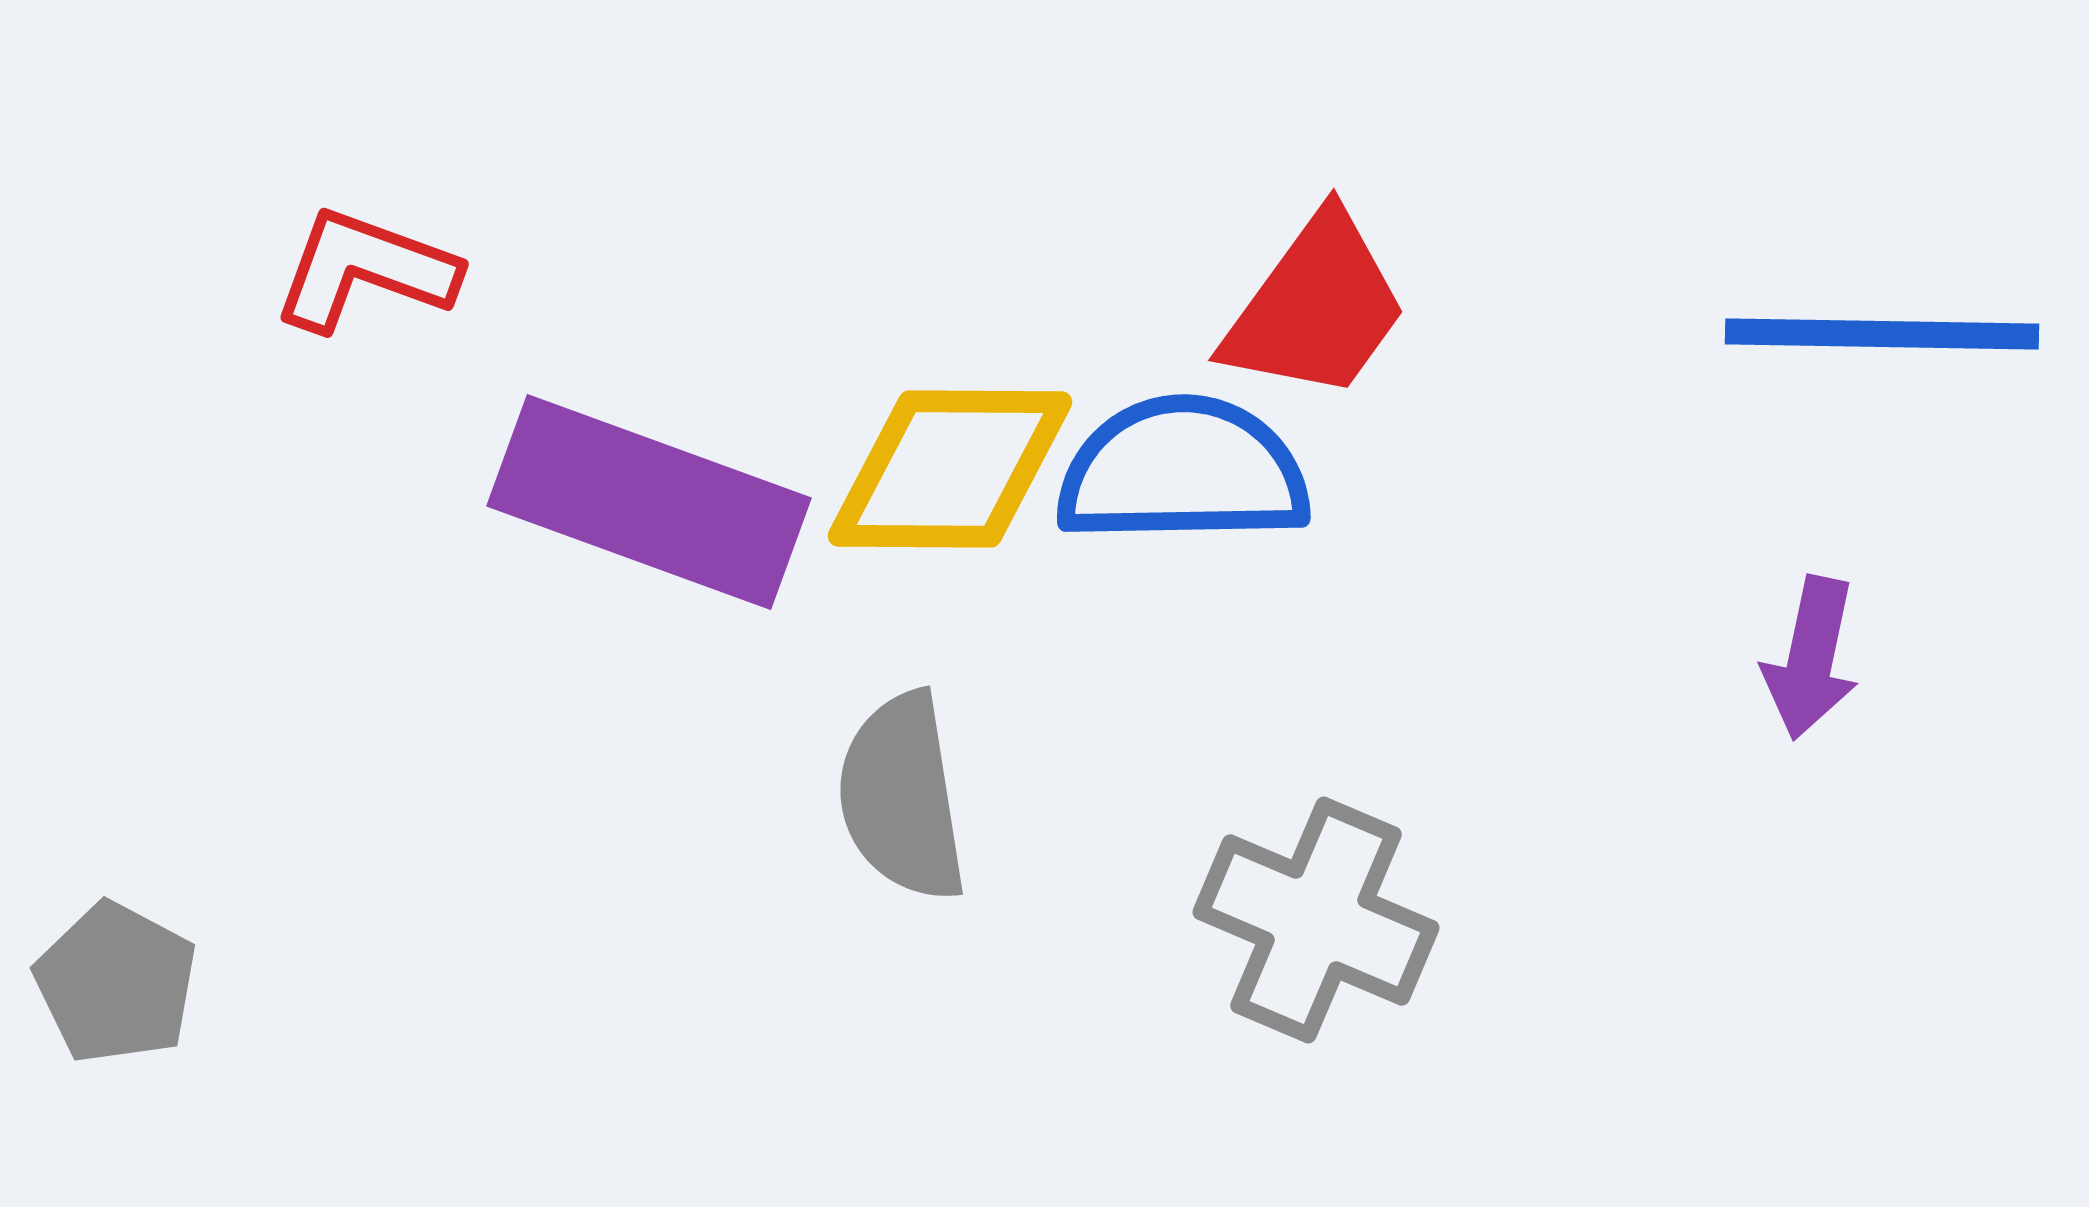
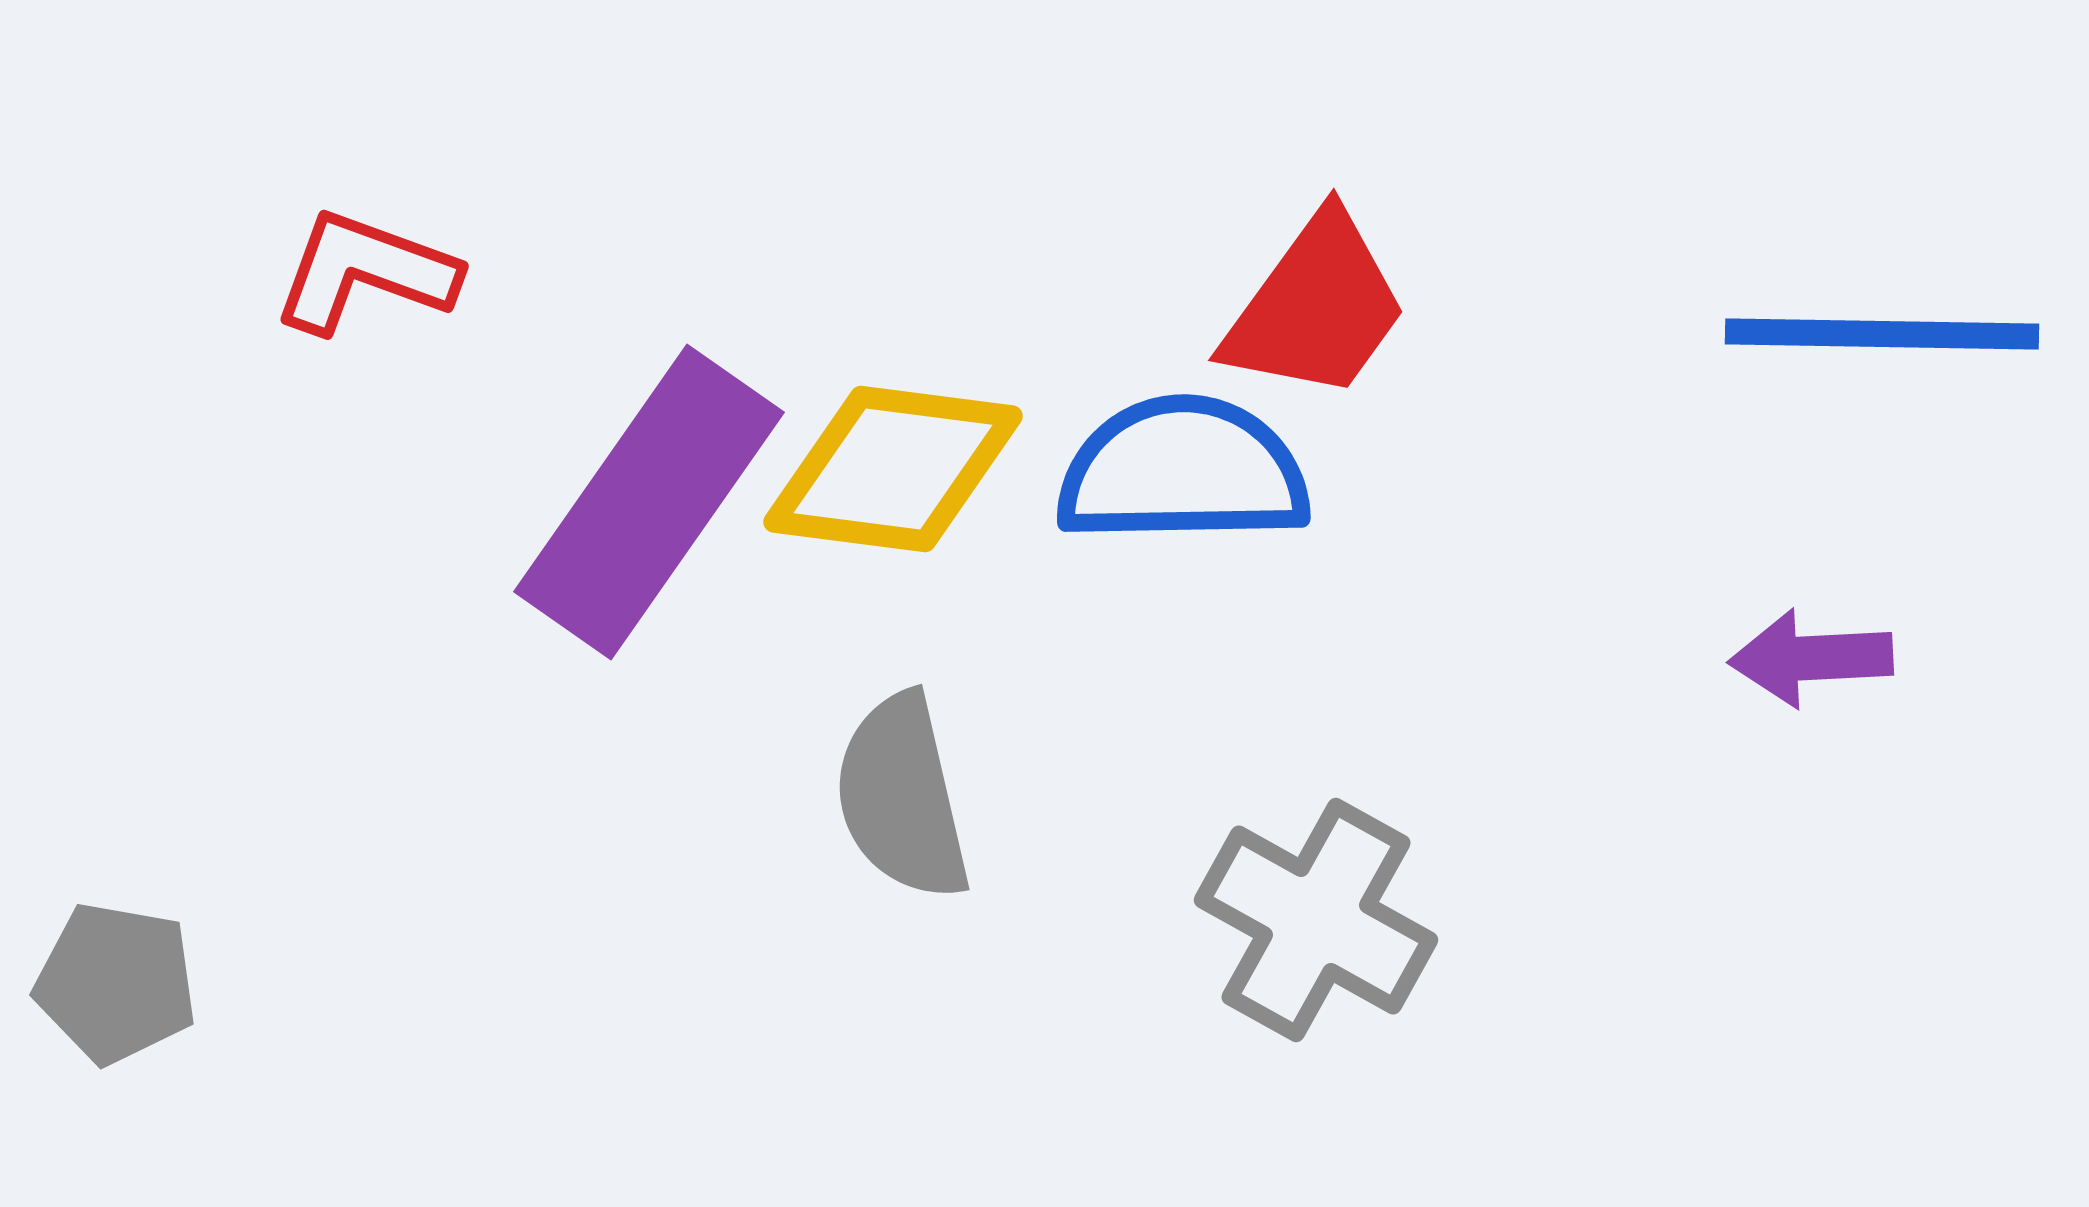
red L-shape: moved 2 px down
yellow diamond: moved 57 px left; rotated 7 degrees clockwise
purple rectangle: rotated 75 degrees counterclockwise
purple arrow: rotated 75 degrees clockwise
gray semicircle: rotated 4 degrees counterclockwise
gray cross: rotated 6 degrees clockwise
gray pentagon: rotated 18 degrees counterclockwise
